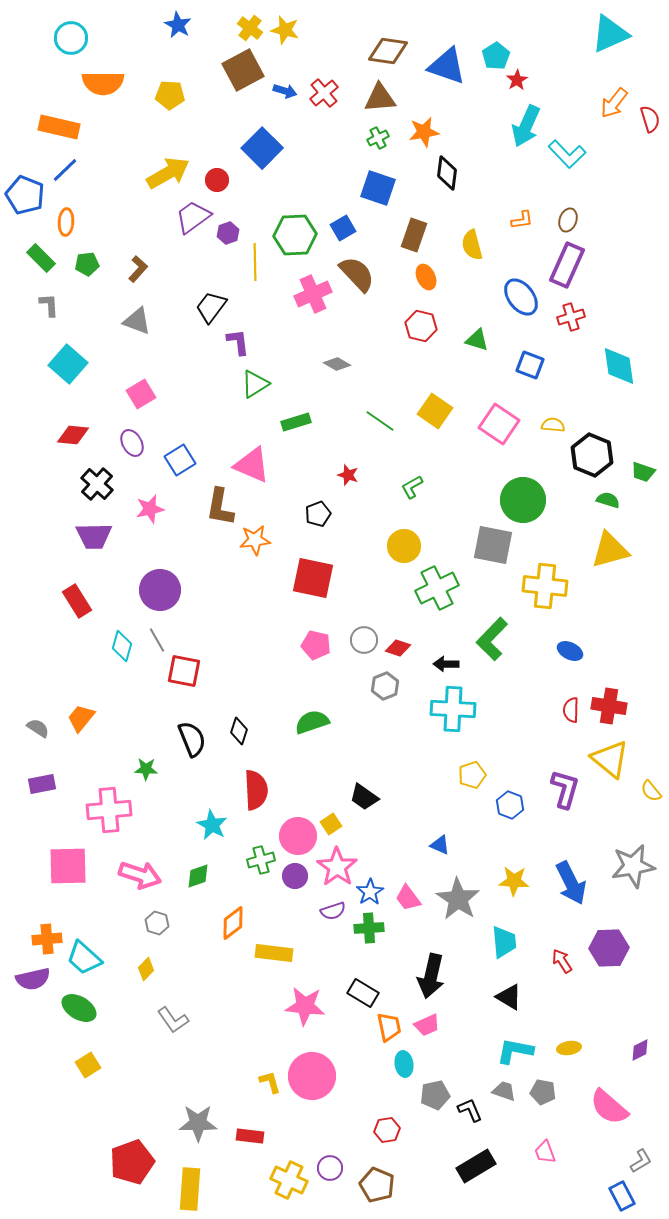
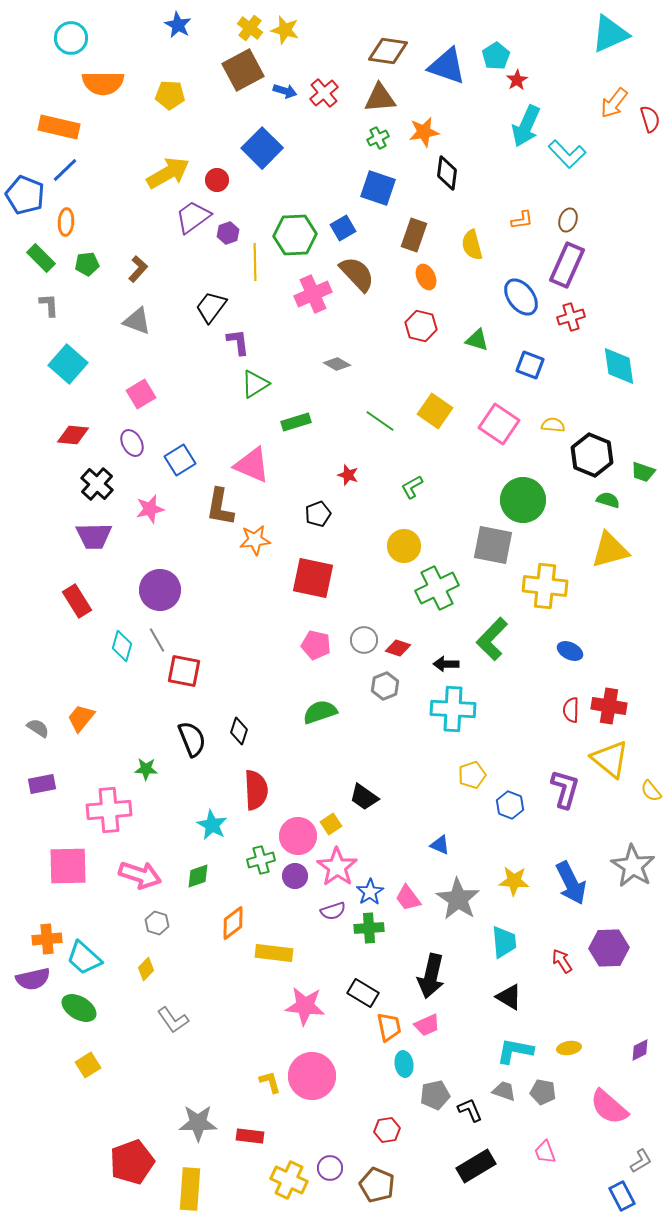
green semicircle at (312, 722): moved 8 px right, 10 px up
gray star at (633, 866): rotated 30 degrees counterclockwise
